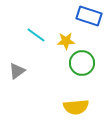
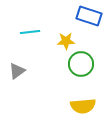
cyan line: moved 6 px left, 3 px up; rotated 42 degrees counterclockwise
green circle: moved 1 px left, 1 px down
yellow semicircle: moved 7 px right, 1 px up
